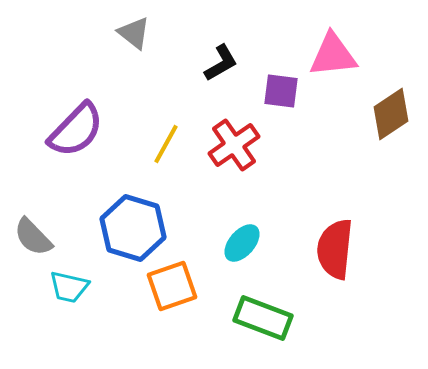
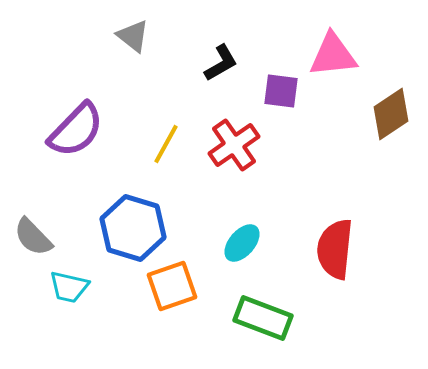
gray triangle: moved 1 px left, 3 px down
